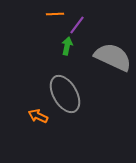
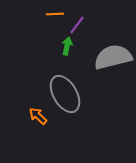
gray semicircle: rotated 39 degrees counterclockwise
orange arrow: rotated 18 degrees clockwise
